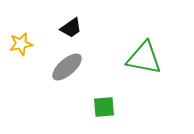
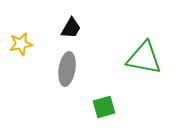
black trapezoid: rotated 25 degrees counterclockwise
gray ellipse: moved 2 px down; rotated 40 degrees counterclockwise
green square: rotated 10 degrees counterclockwise
